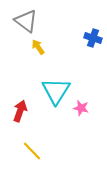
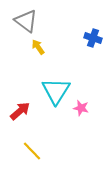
red arrow: rotated 30 degrees clockwise
